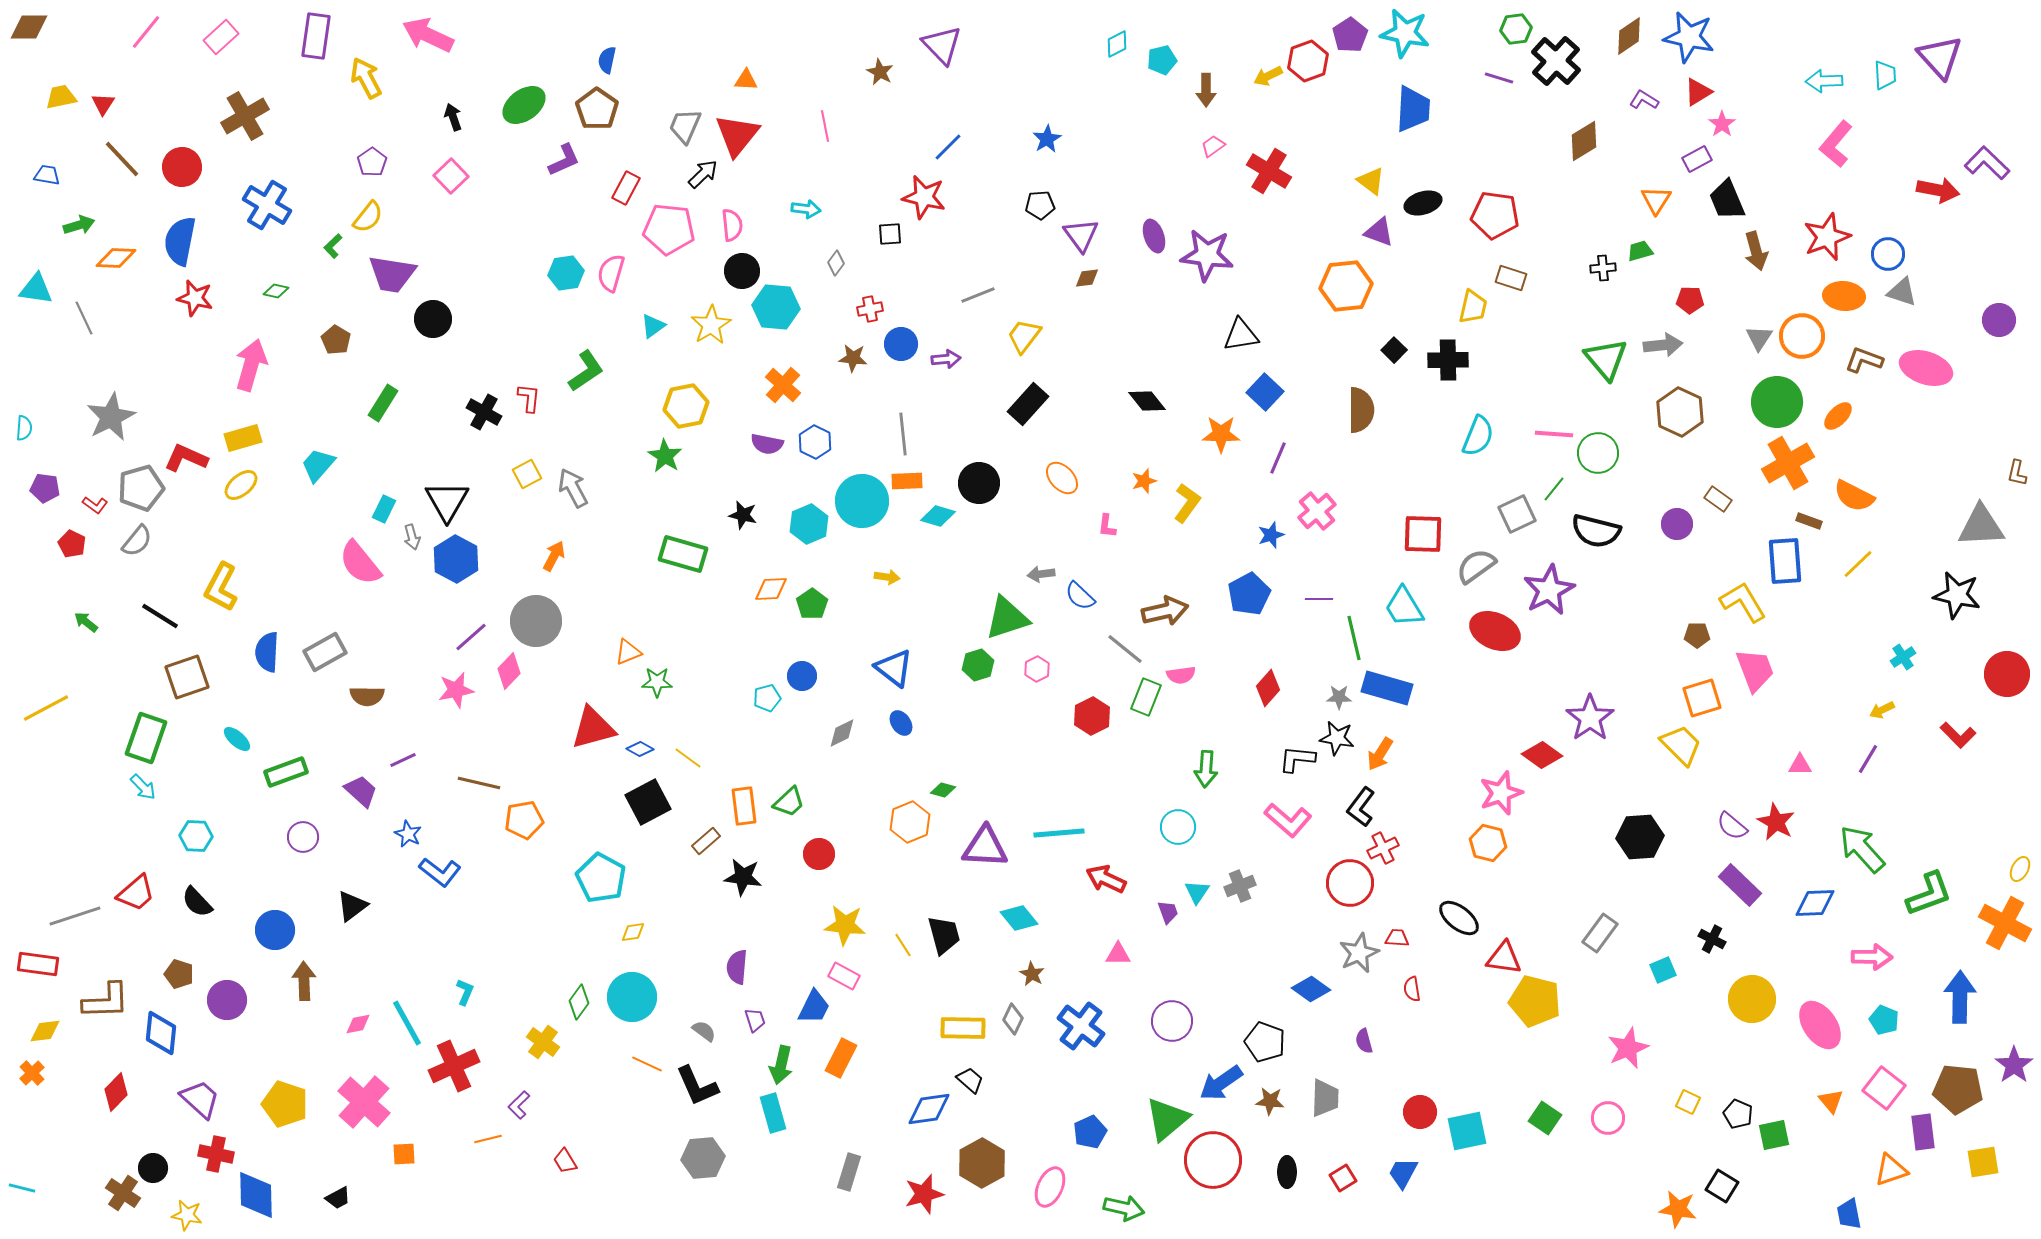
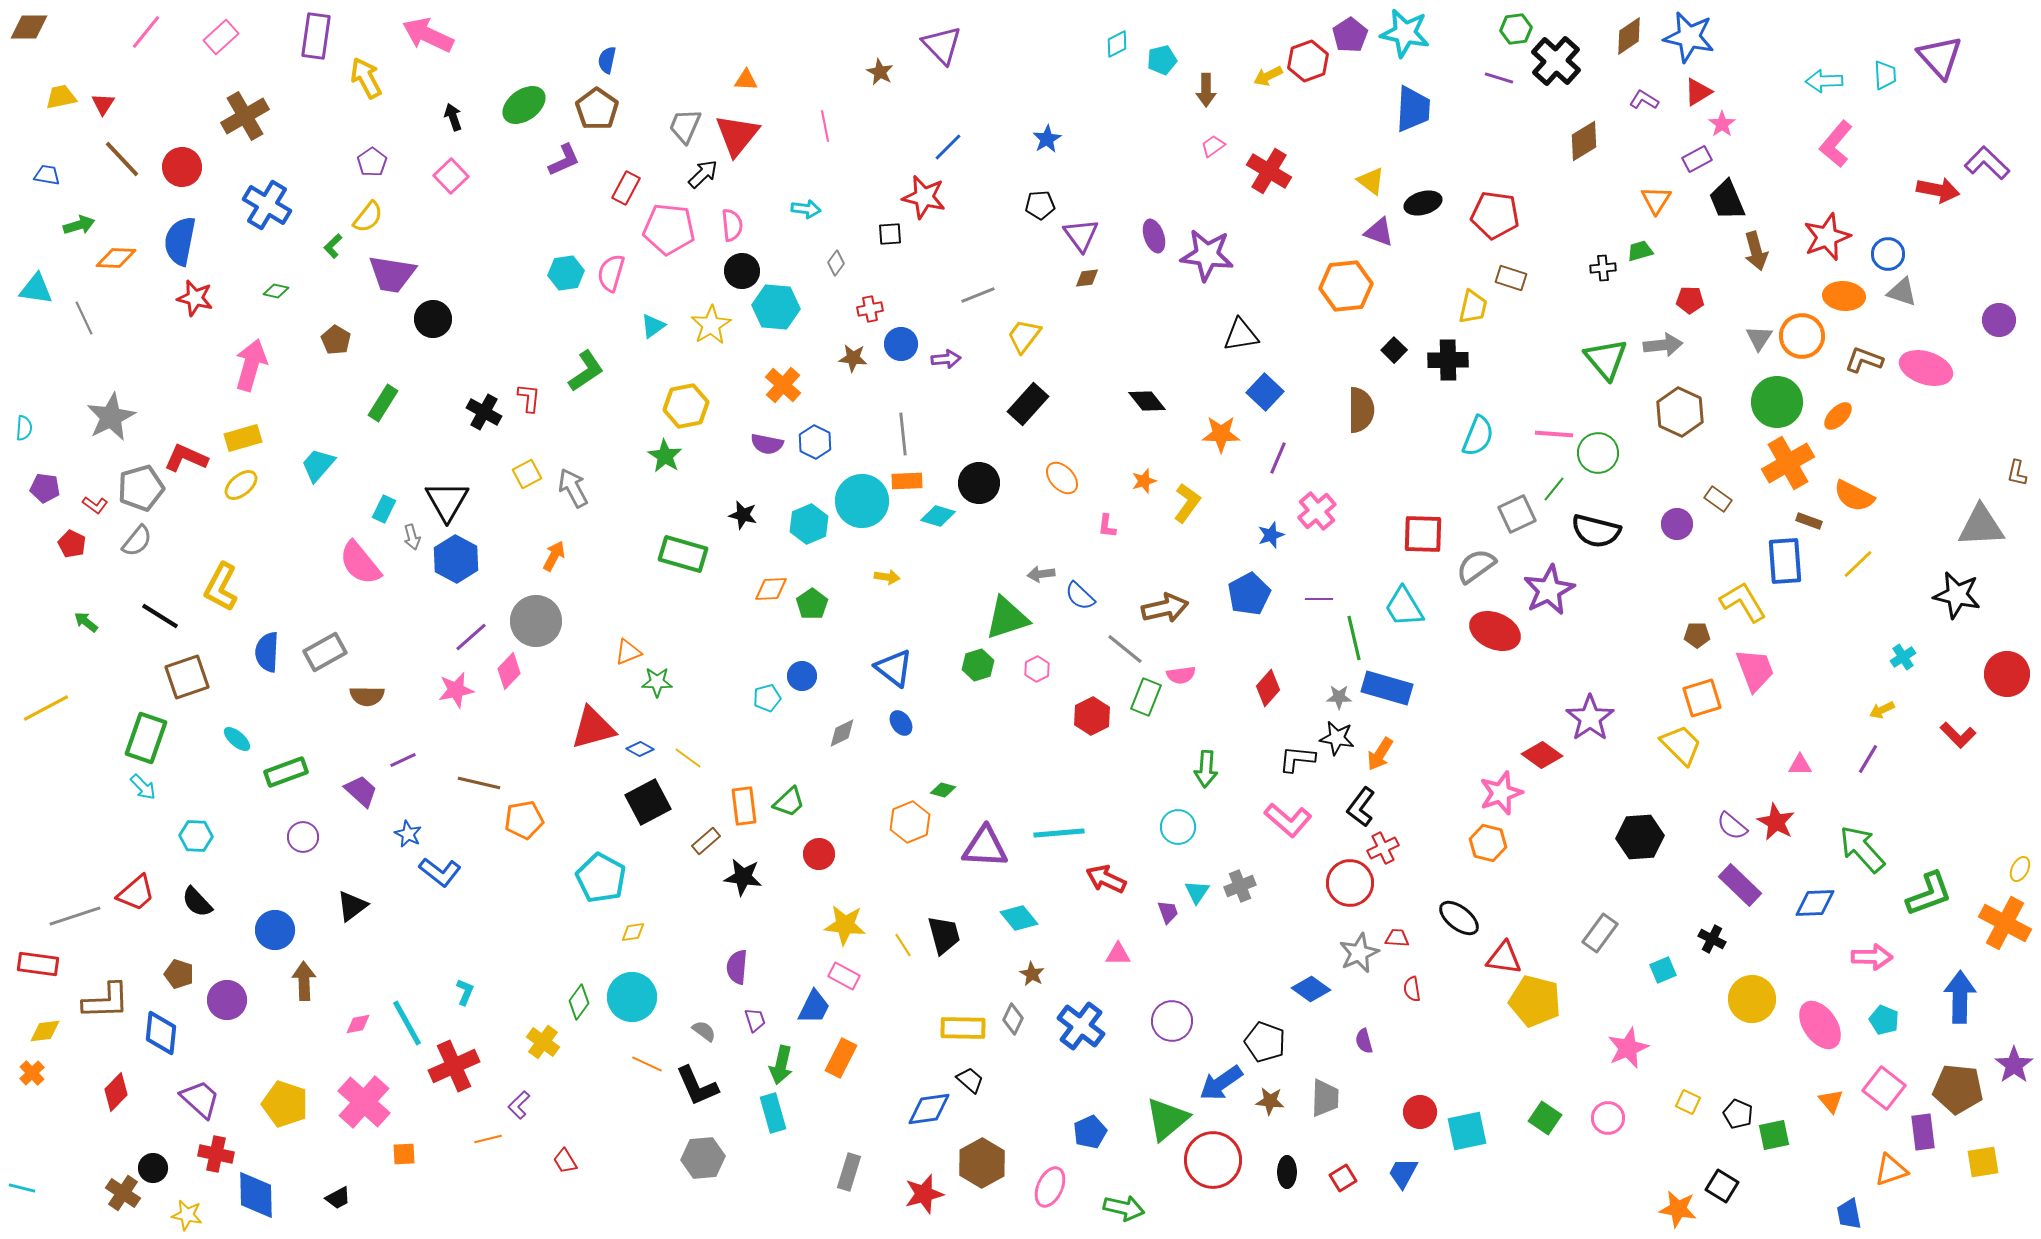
brown arrow at (1165, 611): moved 3 px up
